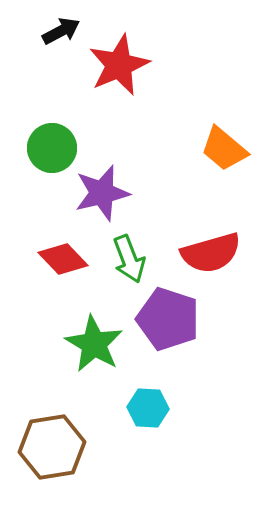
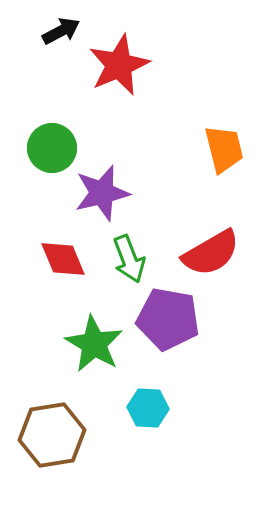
orange trapezoid: rotated 144 degrees counterclockwise
red semicircle: rotated 14 degrees counterclockwise
red diamond: rotated 21 degrees clockwise
purple pentagon: rotated 8 degrees counterclockwise
brown hexagon: moved 12 px up
